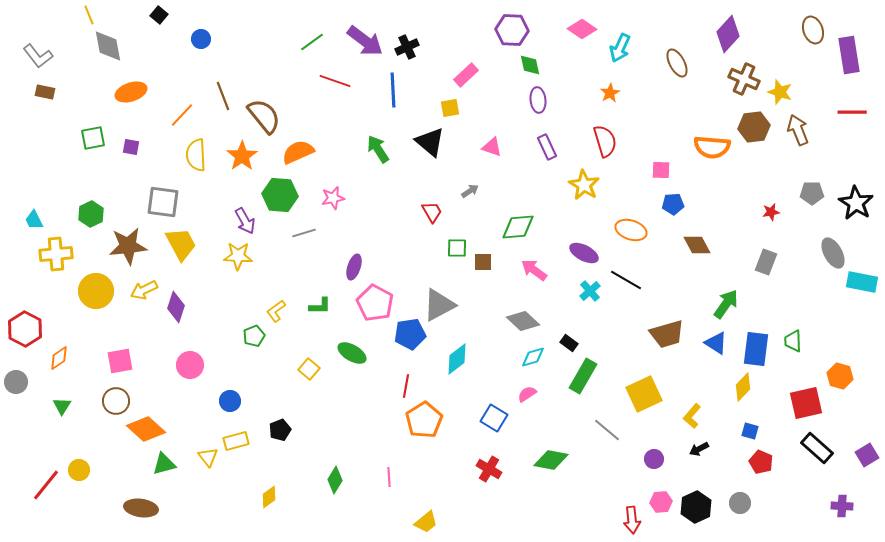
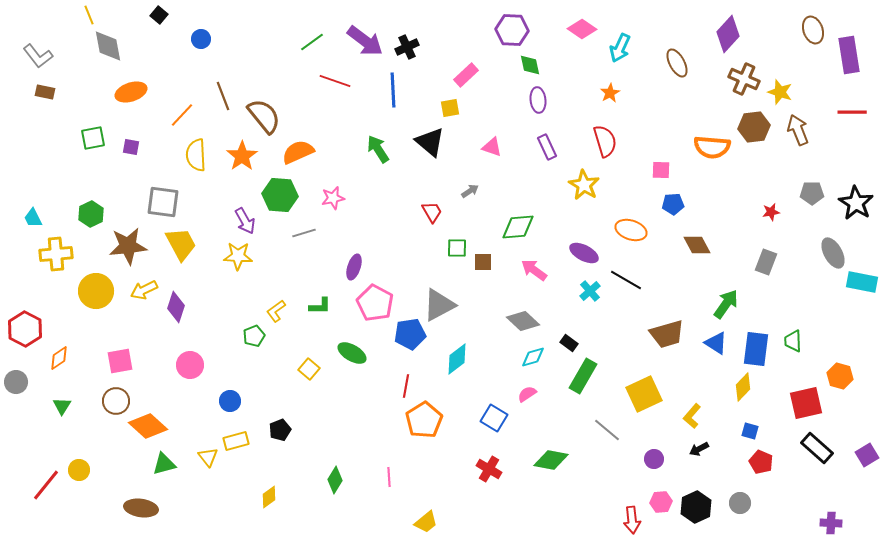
cyan trapezoid at (34, 220): moved 1 px left, 2 px up
orange diamond at (146, 429): moved 2 px right, 3 px up
purple cross at (842, 506): moved 11 px left, 17 px down
